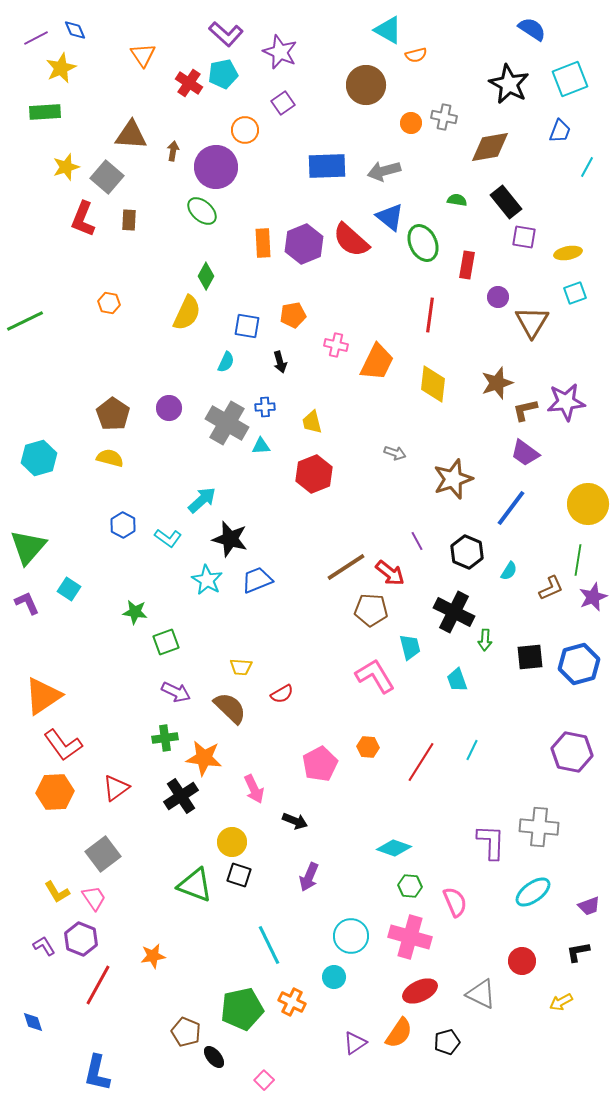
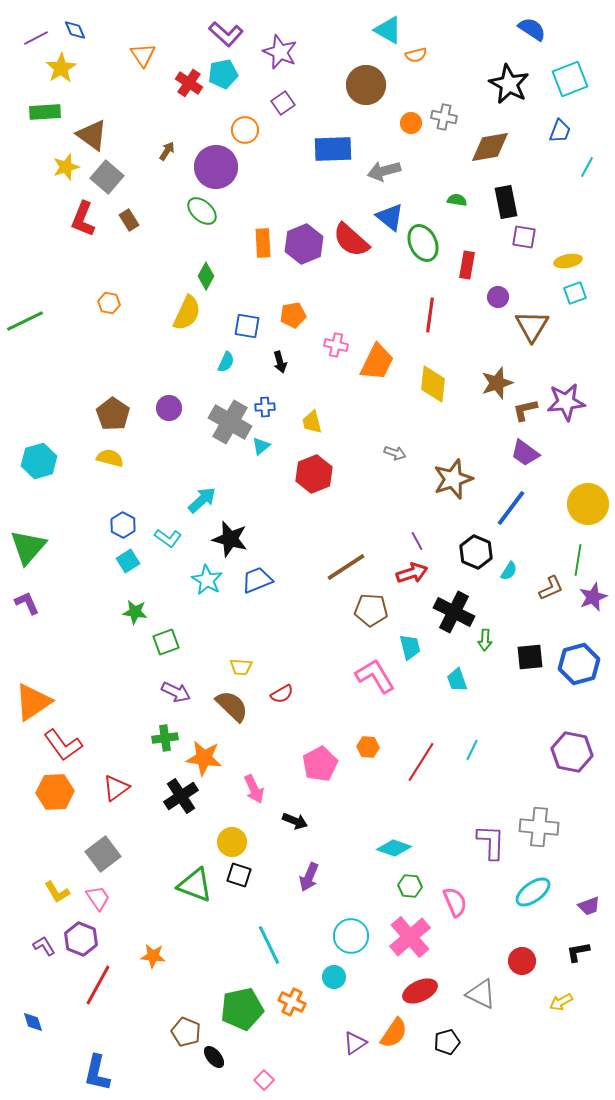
yellow star at (61, 68): rotated 8 degrees counterclockwise
brown triangle at (131, 135): moved 39 px left; rotated 32 degrees clockwise
brown arrow at (173, 151): moved 6 px left; rotated 24 degrees clockwise
blue rectangle at (327, 166): moved 6 px right, 17 px up
black rectangle at (506, 202): rotated 28 degrees clockwise
brown rectangle at (129, 220): rotated 35 degrees counterclockwise
yellow ellipse at (568, 253): moved 8 px down
brown triangle at (532, 322): moved 4 px down
gray cross at (227, 423): moved 3 px right, 1 px up
cyan triangle at (261, 446): rotated 36 degrees counterclockwise
cyan hexagon at (39, 458): moved 3 px down
black hexagon at (467, 552): moved 9 px right
red arrow at (390, 573): moved 22 px right; rotated 56 degrees counterclockwise
cyan square at (69, 589): moved 59 px right, 28 px up; rotated 25 degrees clockwise
orange triangle at (43, 696): moved 10 px left, 6 px down
brown semicircle at (230, 708): moved 2 px right, 2 px up
pink trapezoid at (94, 898): moved 4 px right
pink cross at (410, 937): rotated 33 degrees clockwise
orange star at (153, 956): rotated 15 degrees clockwise
orange semicircle at (399, 1033): moved 5 px left
